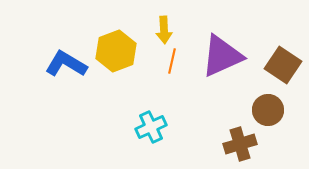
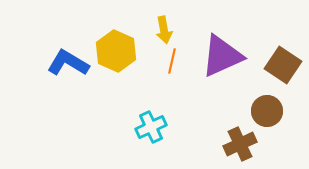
yellow arrow: rotated 8 degrees counterclockwise
yellow hexagon: rotated 15 degrees counterclockwise
blue L-shape: moved 2 px right, 1 px up
brown circle: moved 1 px left, 1 px down
brown cross: rotated 8 degrees counterclockwise
